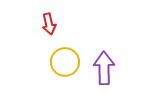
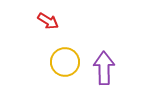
red arrow: moved 1 px left, 3 px up; rotated 45 degrees counterclockwise
